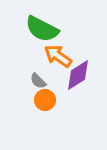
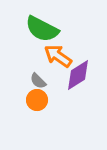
orange circle: moved 8 px left
